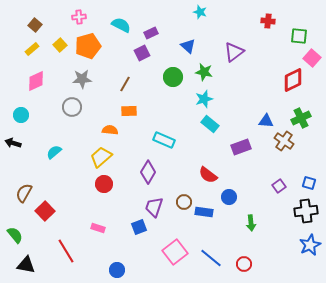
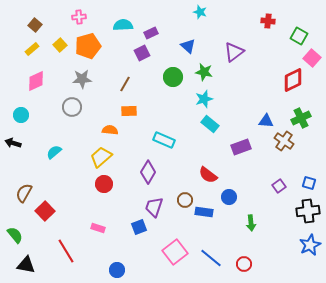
cyan semicircle at (121, 25): moved 2 px right; rotated 30 degrees counterclockwise
green square at (299, 36): rotated 24 degrees clockwise
brown circle at (184, 202): moved 1 px right, 2 px up
black cross at (306, 211): moved 2 px right
